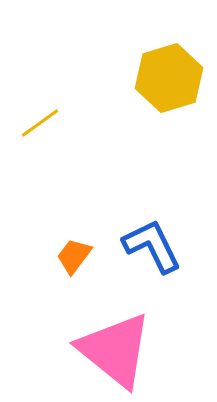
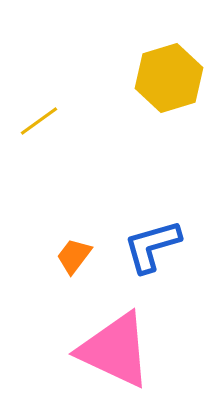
yellow line: moved 1 px left, 2 px up
blue L-shape: rotated 80 degrees counterclockwise
pink triangle: rotated 14 degrees counterclockwise
